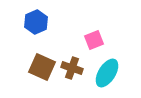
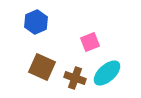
pink square: moved 4 px left, 2 px down
brown cross: moved 3 px right, 10 px down
cyan ellipse: rotated 16 degrees clockwise
